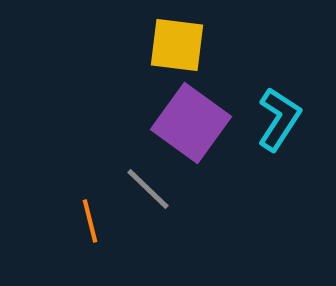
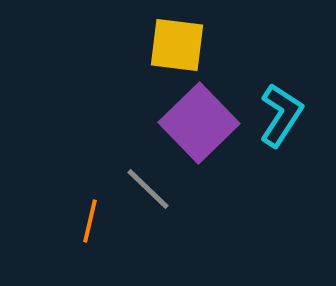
cyan L-shape: moved 2 px right, 4 px up
purple square: moved 8 px right; rotated 10 degrees clockwise
orange line: rotated 27 degrees clockwise
